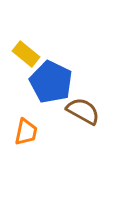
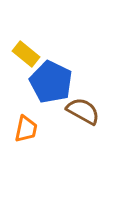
orange trapezoid: moved 3 px up
